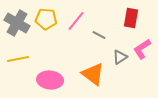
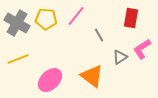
pink line: moved 5 px up
gray line: rotated 32 degrees clockwise
yellow line: rotated 10 degrees counterclockwise
orange triangle: moved 1 px left, 2 px down
pink ellipse: rotated 50 degrees counterclockwise
